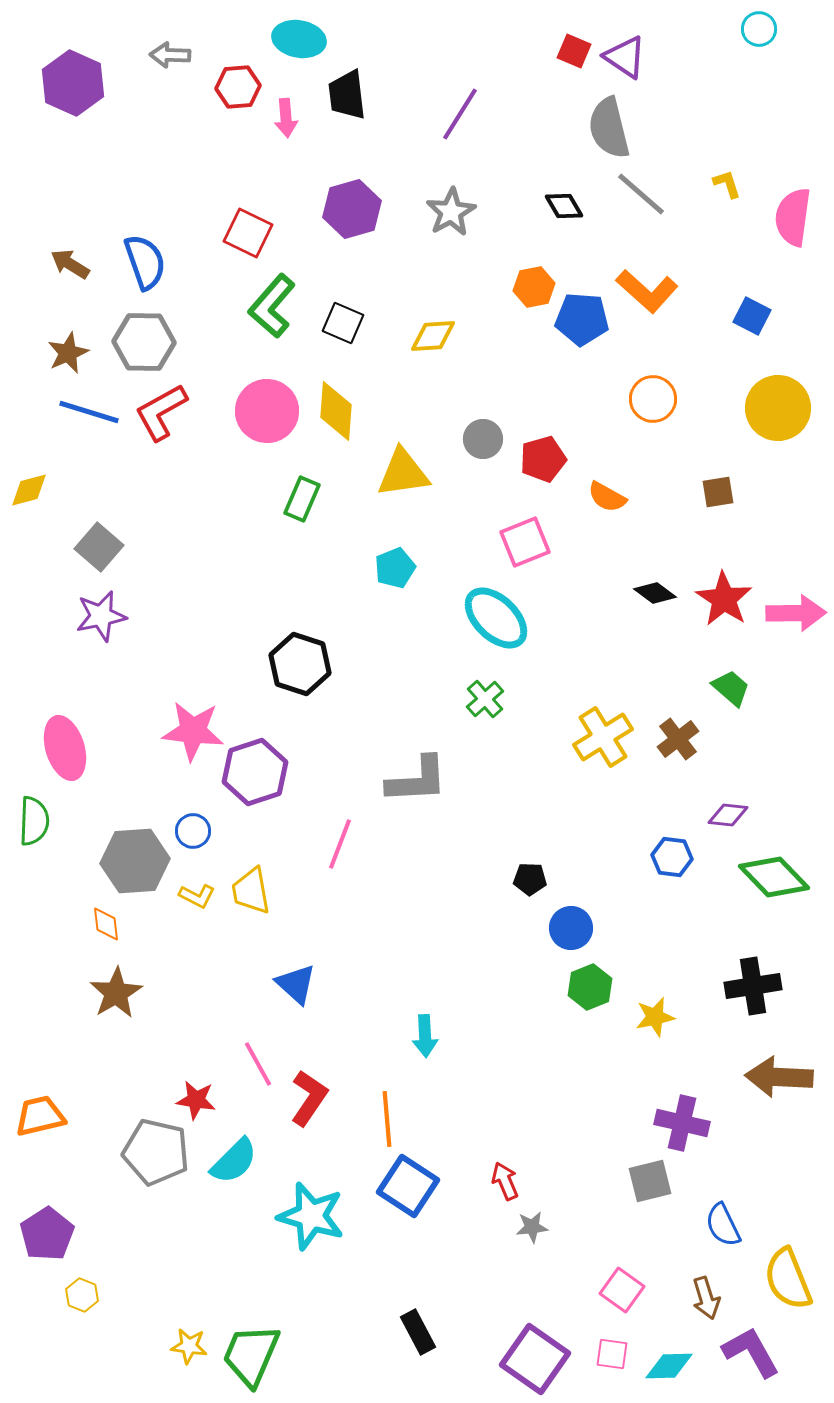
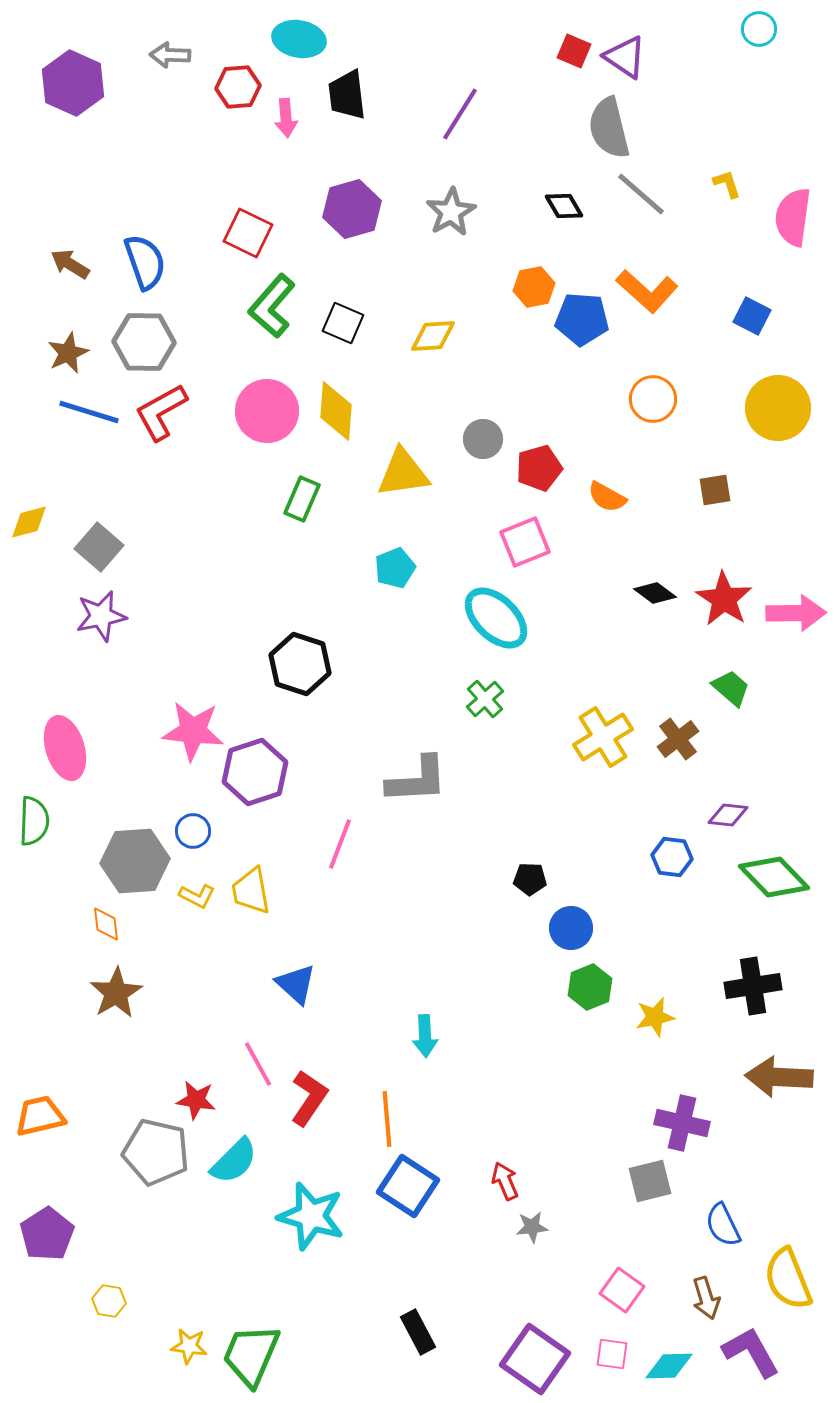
red pentagon at (543, 459): moved 4 px left, 9 px down
yellow diamond at (29, 490): moved 32 px down
brown square at (718, 492): moved 3 px left, 2 px up
yellow hexagon at (82, 1295): moved 27 px right, 6 px down; rotated 12 degrees counterclockwise
